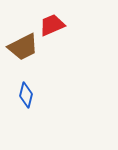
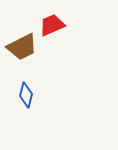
brown trapezoid: moved 1 px left
